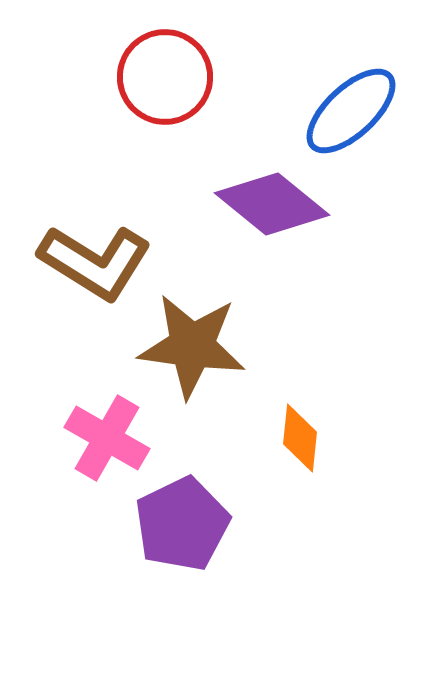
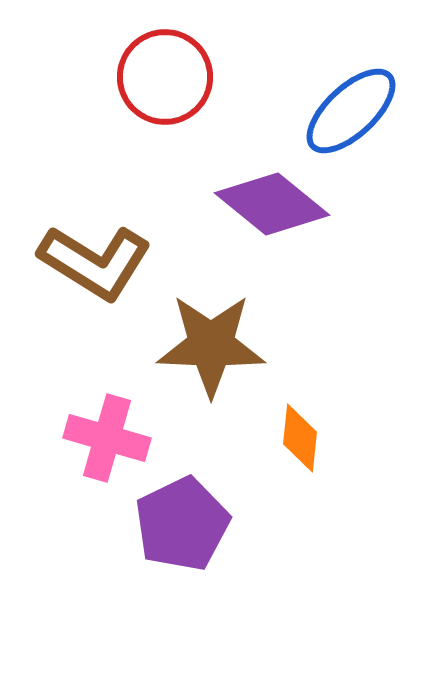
brown star: moved 19 px right, 1 px up; rotated 6 degrees counterclockwise
pink cross: rotated 14 degrees counterclockwise
